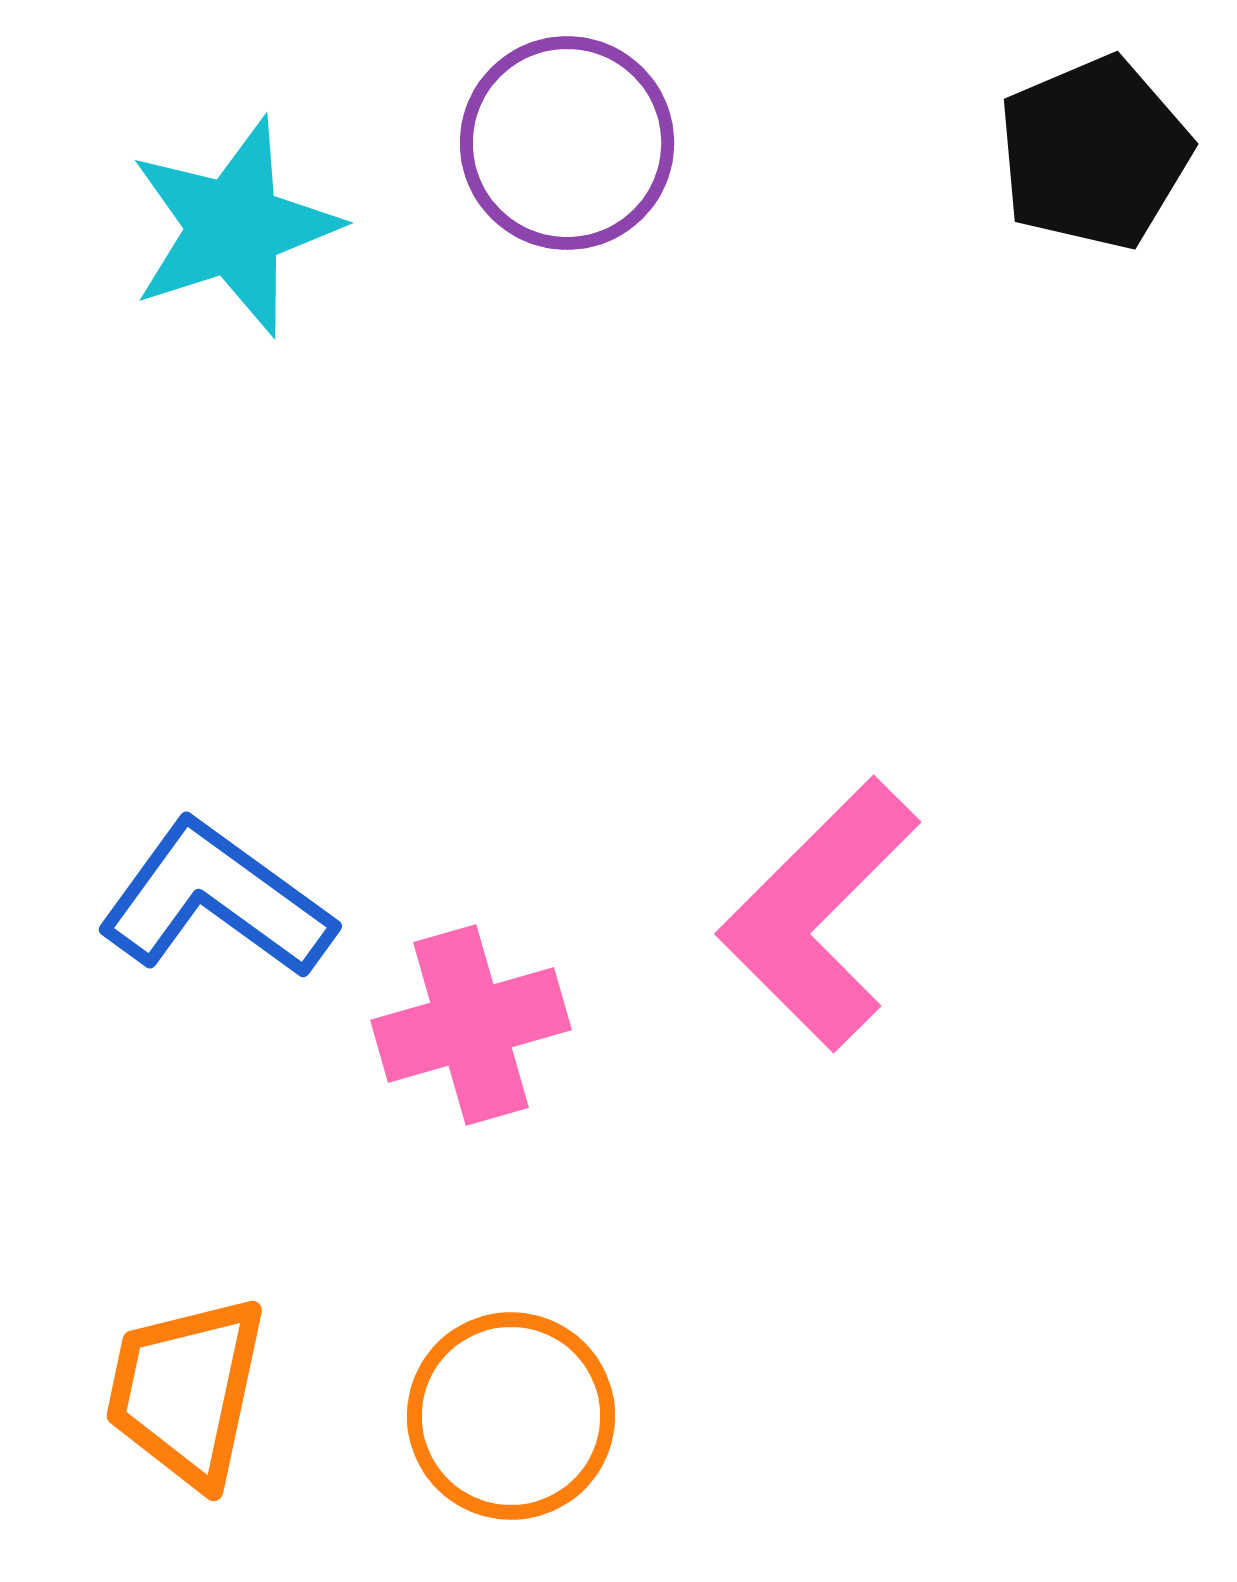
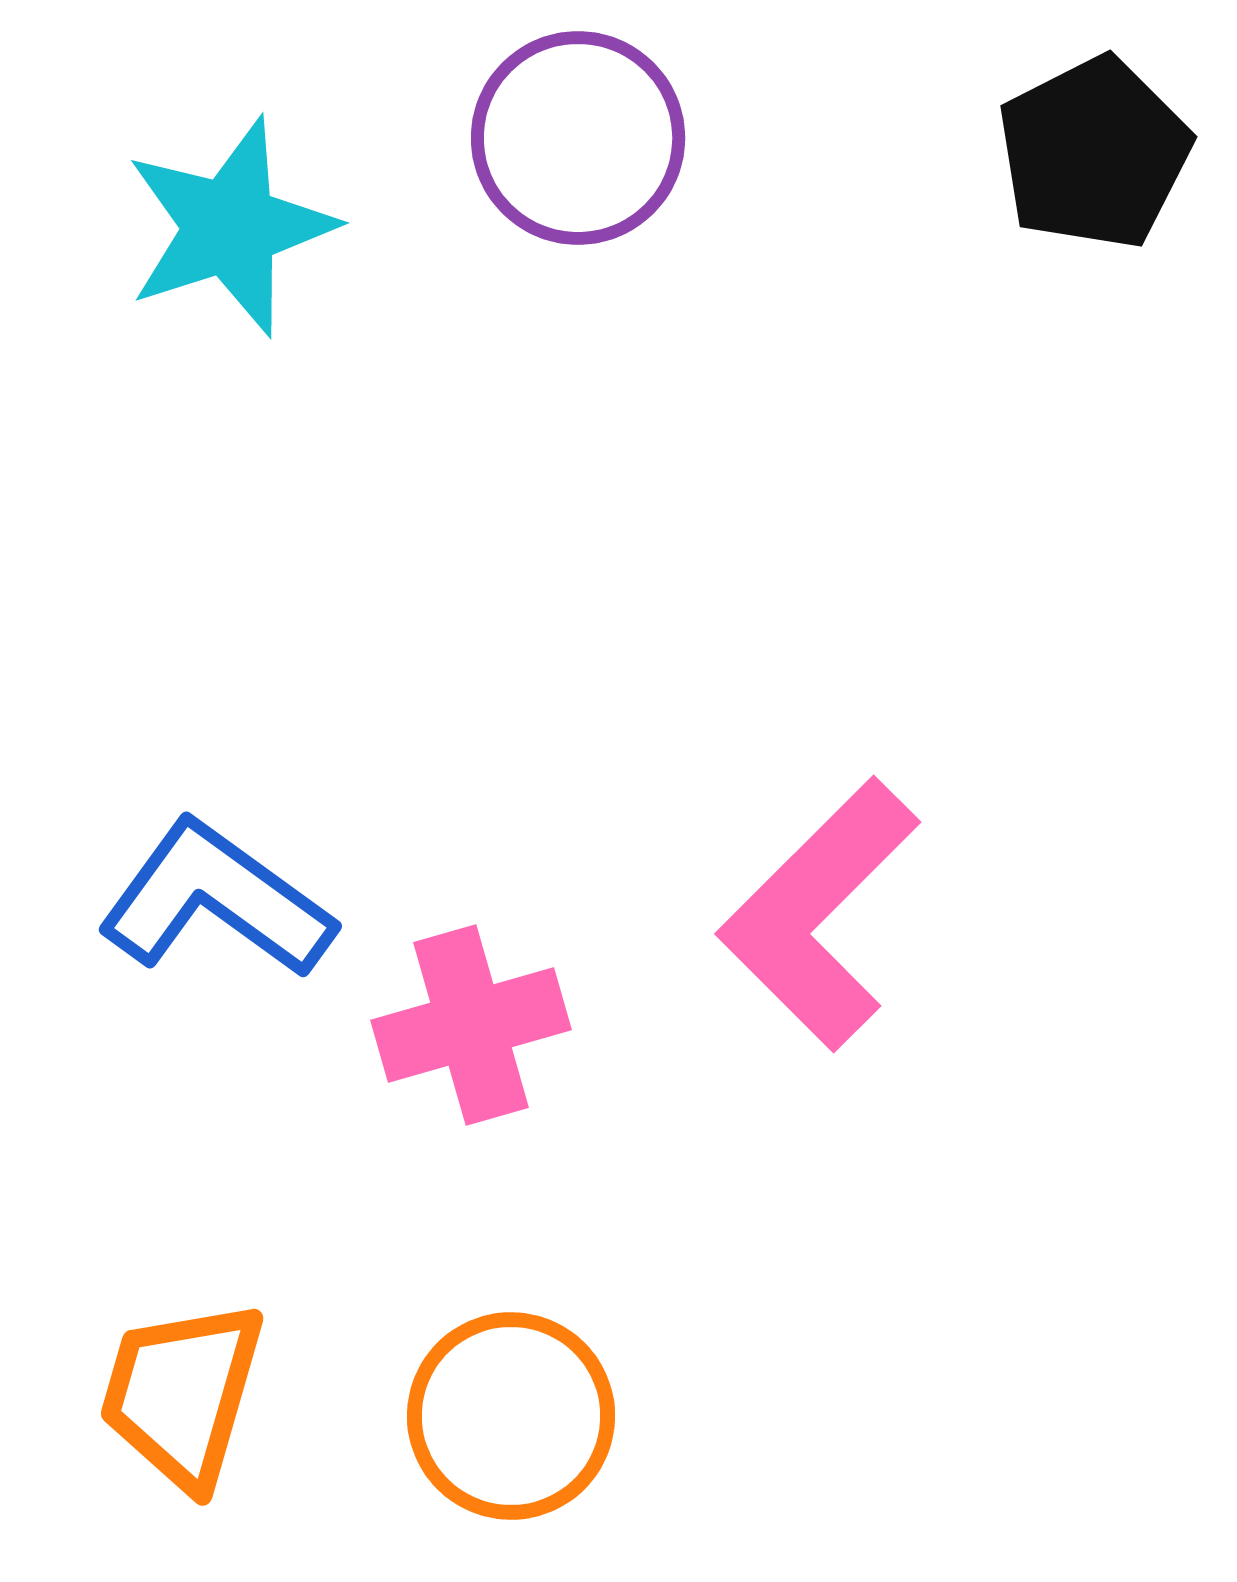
purple circle: moved 11 px right, 5 px up
black pentagon: rotated 4 degrees counterclockwise
cyan star: moved 4 px left
orange trapezoid: moved 4 px left, 3 px down; rotated 4 degrees clockwise
